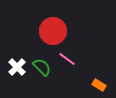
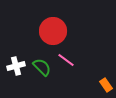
pink line: moved 1 px left, 1 px down
white cross: moved 1 px left, 1 px up; rotated 30 degrees clockwise
orange rectangle: moved 7 px right; rotated 24 degrees clockwise
